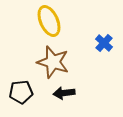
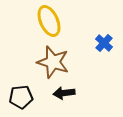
black pentagon: moved 5 px down
